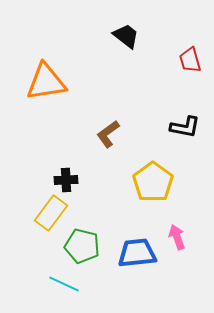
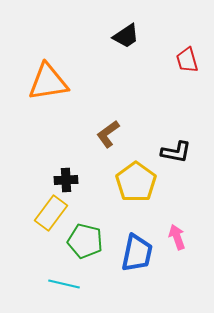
black trapezoid: rotated 108 degrees clockwise
red trapezoid: moved 3 px left
orange triangle: moved 2 px right
black L-shape: moved 9 px left, 25 px down
yellow pentagon: moved 17 px left
green pentagon: moved 3 px right, 5 px up
blue trapezoid: rotated 108 degrees clockwise
cyan line: rotated 12 degrees counterclockwise
